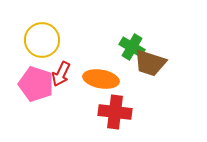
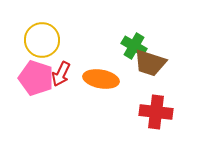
green cross: moved 2 px right, 1 px up
pink pentagon: moved 6 px up
red cross: moved 41 px right
